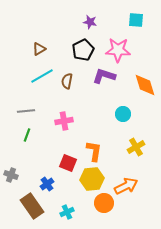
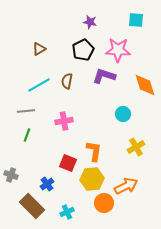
cyan line: moved 3 px left, 9 px down
brown rectangle: rotated 10 degrees counterclockwise
